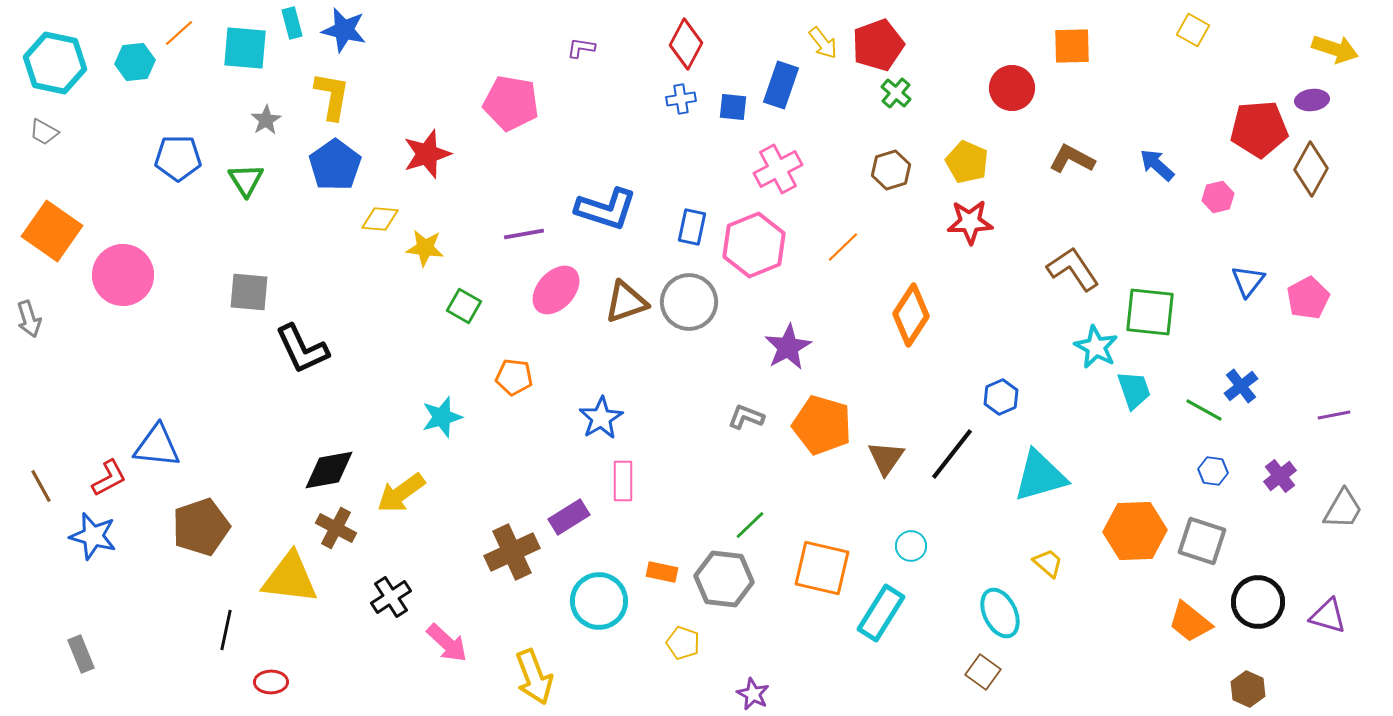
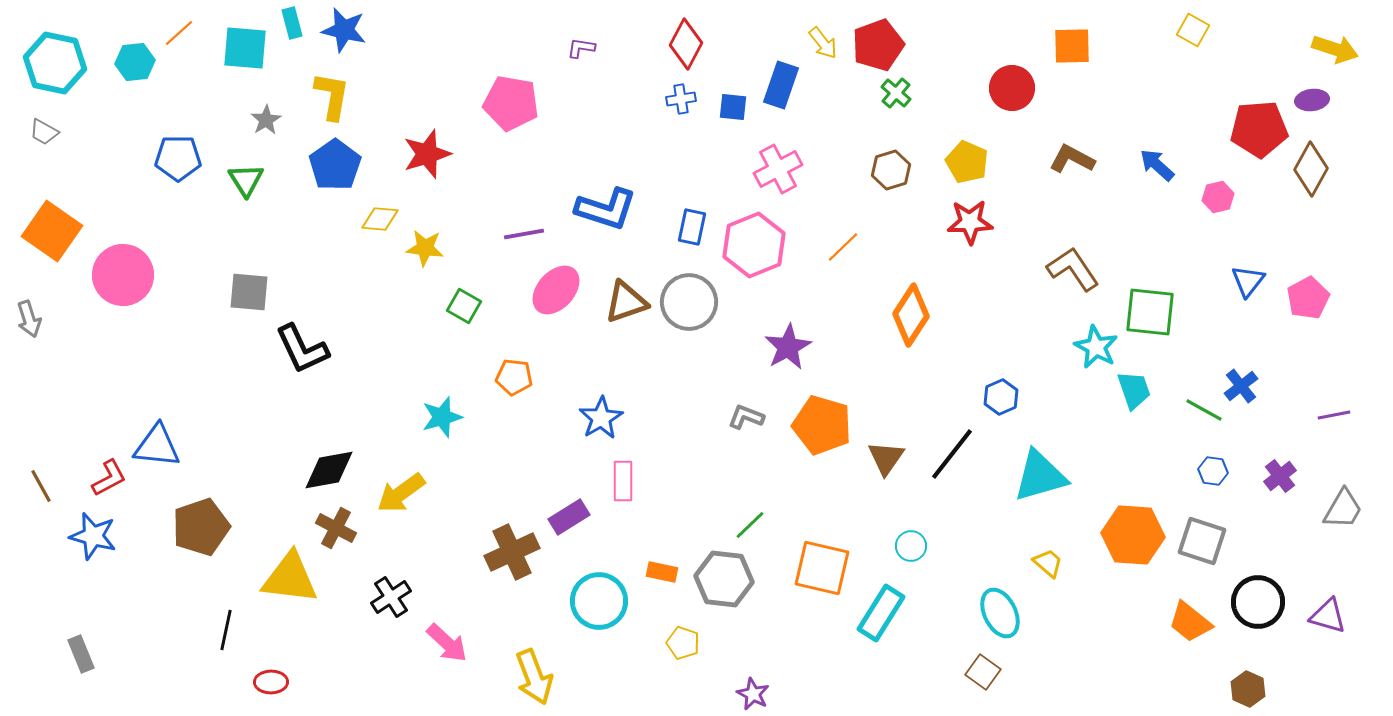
orange hexagon at (1135, 531): moved 2 px left, 4 px down; rotated 6 degrees clockwise
